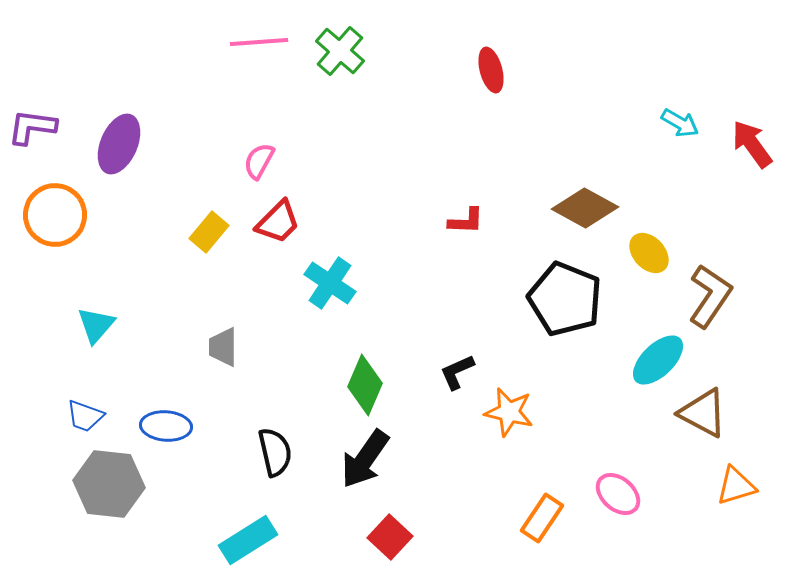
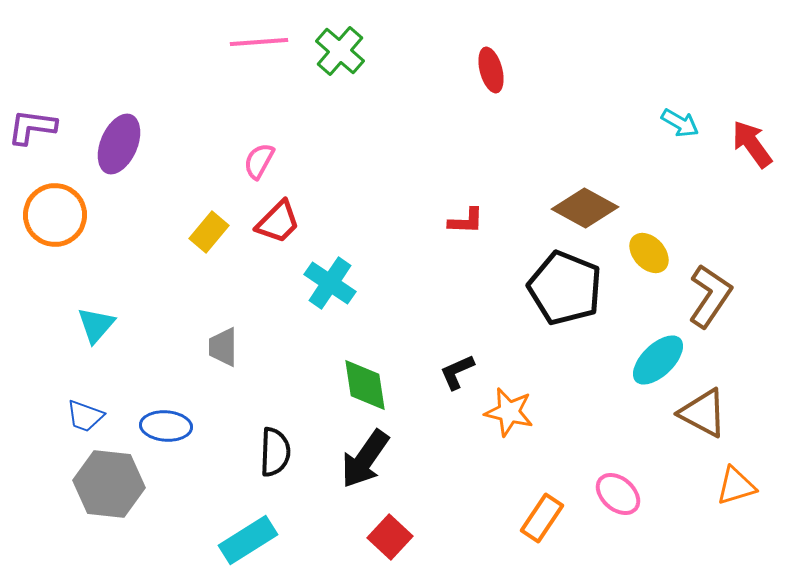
black pentagon: moved 11 px up
green diamond: rotated 32 degrees counterclockwise
black semicircle: rotated 15 degrees clockwise
